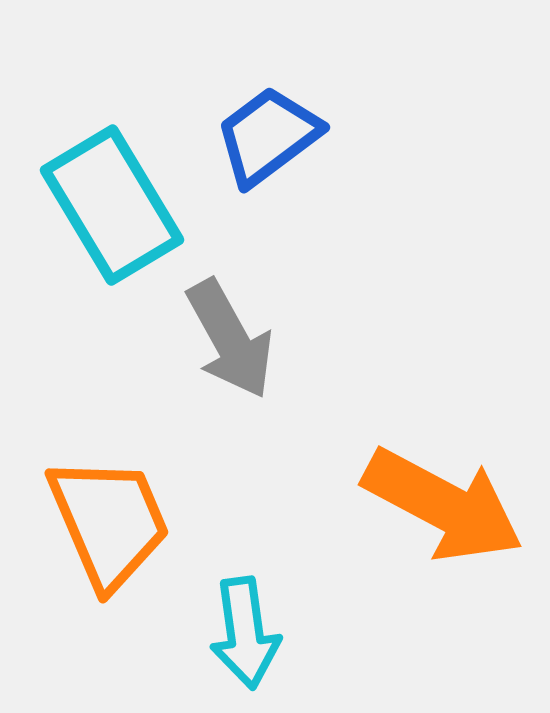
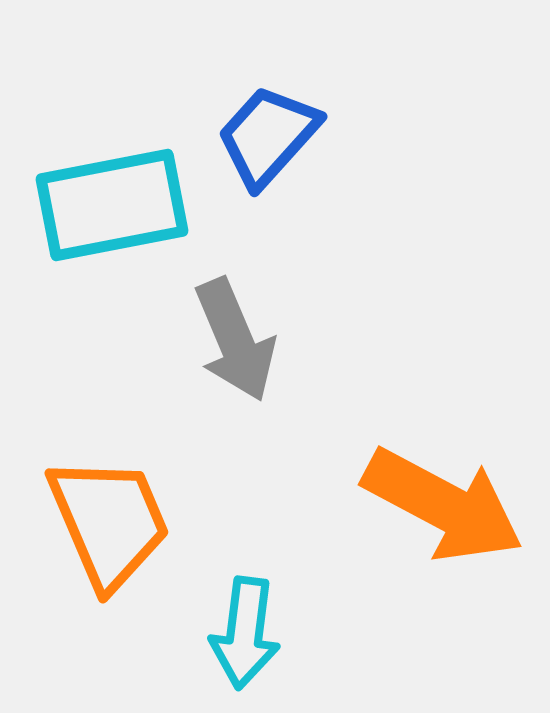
blue trapezoid: rotated 11 degrees counterclockwise
cyan rectangle: rotated 70 degrees counterclockwise
gray arrow: moved 5 px right, 1 px down; rotated 6 degrees clockwise
cyan arrow: rotated 15 degrees clockwise
